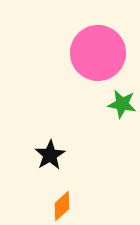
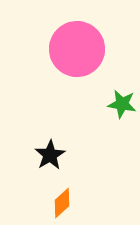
pink circle: moved 21 px left, 4 px up
orange diamond: moved 3 px up
